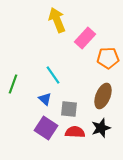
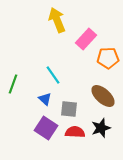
pink rectangle: moved 1 px right, 1 px down
brown ellipse: rotated 70 degrees counterclockwise
